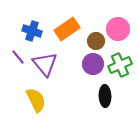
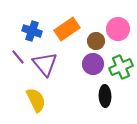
green cross: moved 1 px right, 2 px down
